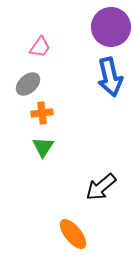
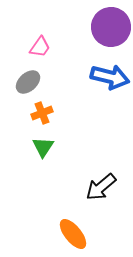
blue arrow: rotated 63 degrees counterclockwise
gray ellipse: moved 2 px up
orange cross: rotated 15 degrees counterclockwise
